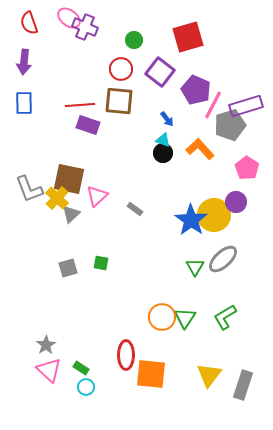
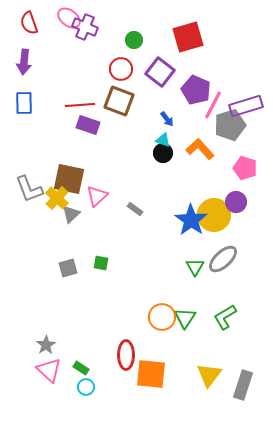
brown square at (119, 101): rotated 16 degrees clockwise
pink pentagon at (247, 168): moved 2 px left; rotated 15 degrees counterclockwise
